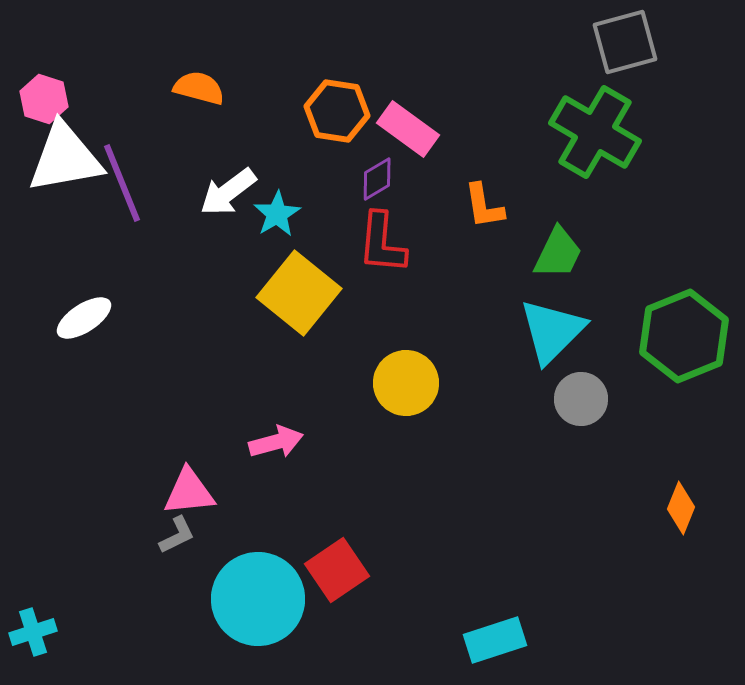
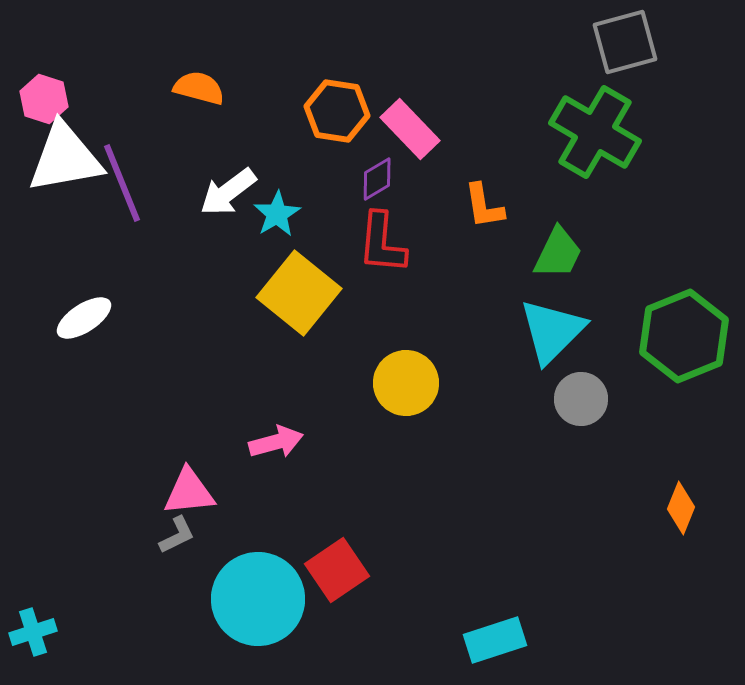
pink rectangle: moved 2 px right; rotated 10 degrees clockwise
